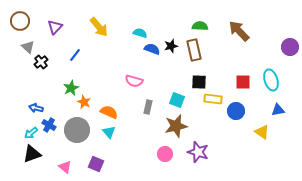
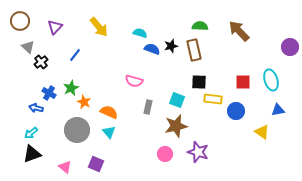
blue cross: moved 32 px up
